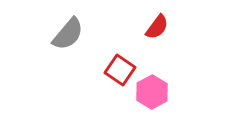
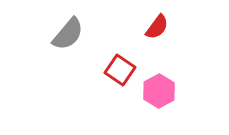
pink hexagon: moved 7 px right, 1 px up
